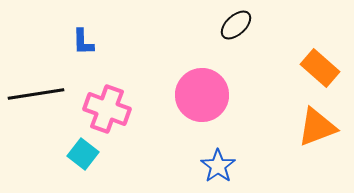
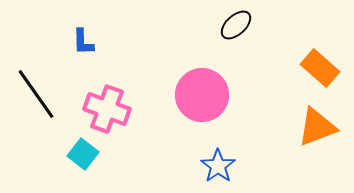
black line: rotated 64 degrees clockwise
